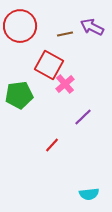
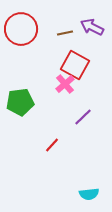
red circle: moved 1 px right, 3 px down
brown line: moved 1 px up
red square: moved 26 px right
green pentagon: moved 1 px right, 7 px down
